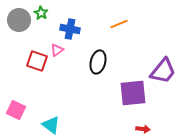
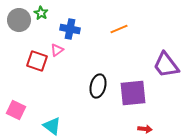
orange line: moved 5 px down
black ellipse: moved 24 px down
purple trapezoid: moved 3 px right, 6 px up; rotated 104 degrees clockwise
cyan triangle: moved 1 px right, 1 px down
red arrow: moved 2 px right
